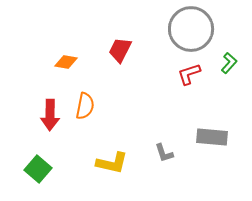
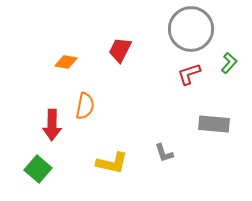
red arrow: moved 2 px right, 10 px down
gray rectangle: moved 2 px right, 13 px up
